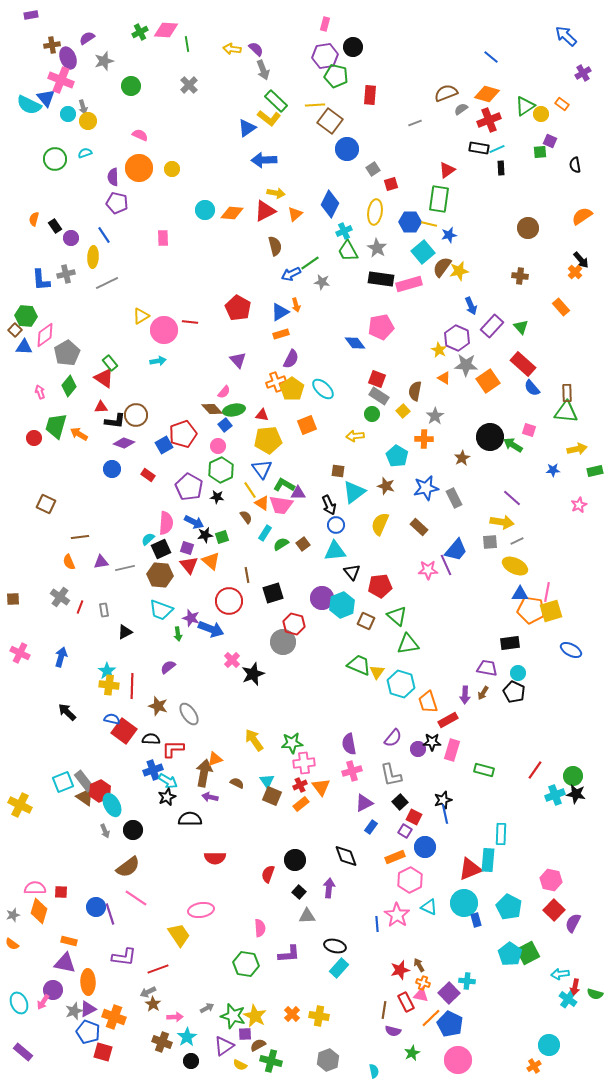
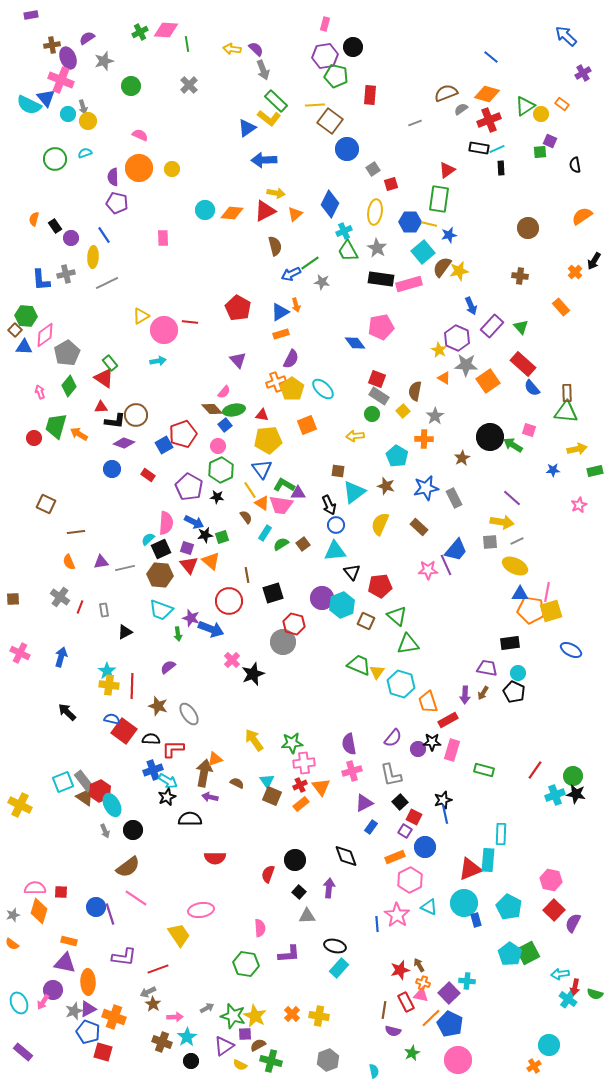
black arrow at (581, 260): moved 13 px right, 1 px down; rotated 72 degrees clockwise
brown line at (80, 537): moved 4 px left, 5 px up
